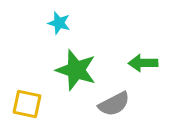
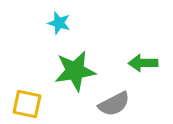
green star: moved 1 px left, 1 px down; rotated 27 degrees counterclockwise
